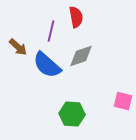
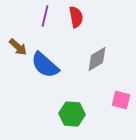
purple line: moved 6 px left, 15 px up
gray diamond: moved 16 px right, 3 px down; rotated 12 degrees counterclockwise
blue semicircle: moved 2 px left
pink square: moved 2 px left, 1 px up
